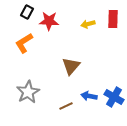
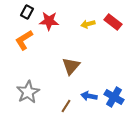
red rectangle: moved 3 px down; rotated 54 degrees counterclockwise
orange L-shape: moved 3 px up
brown line: rotated 32 degrees counterclockwise
